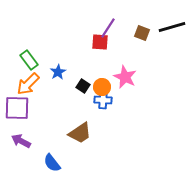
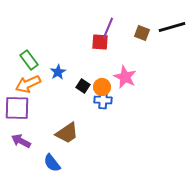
purple line: rotated 10 degrees counterclockwise
orange arrow: rotated 20 degrees clockwise
brown trapezoid: moved 13 px left
